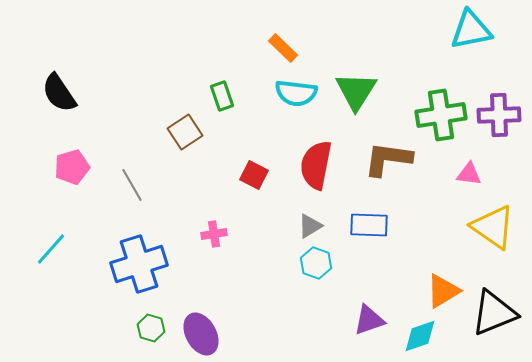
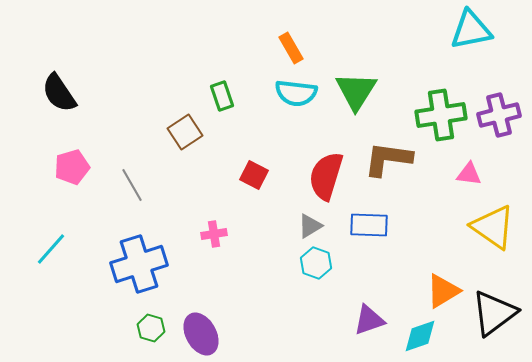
orange rectangle: moved 8 px right; rotated 16 degrees clockwise
purple cross: rotated 12 degrees counterclockwise
red semicircle: moved 10 px right, 11 px down; rotated 6 degrees clockwise
black triangle: rotated 15 degrees counterclockwise
